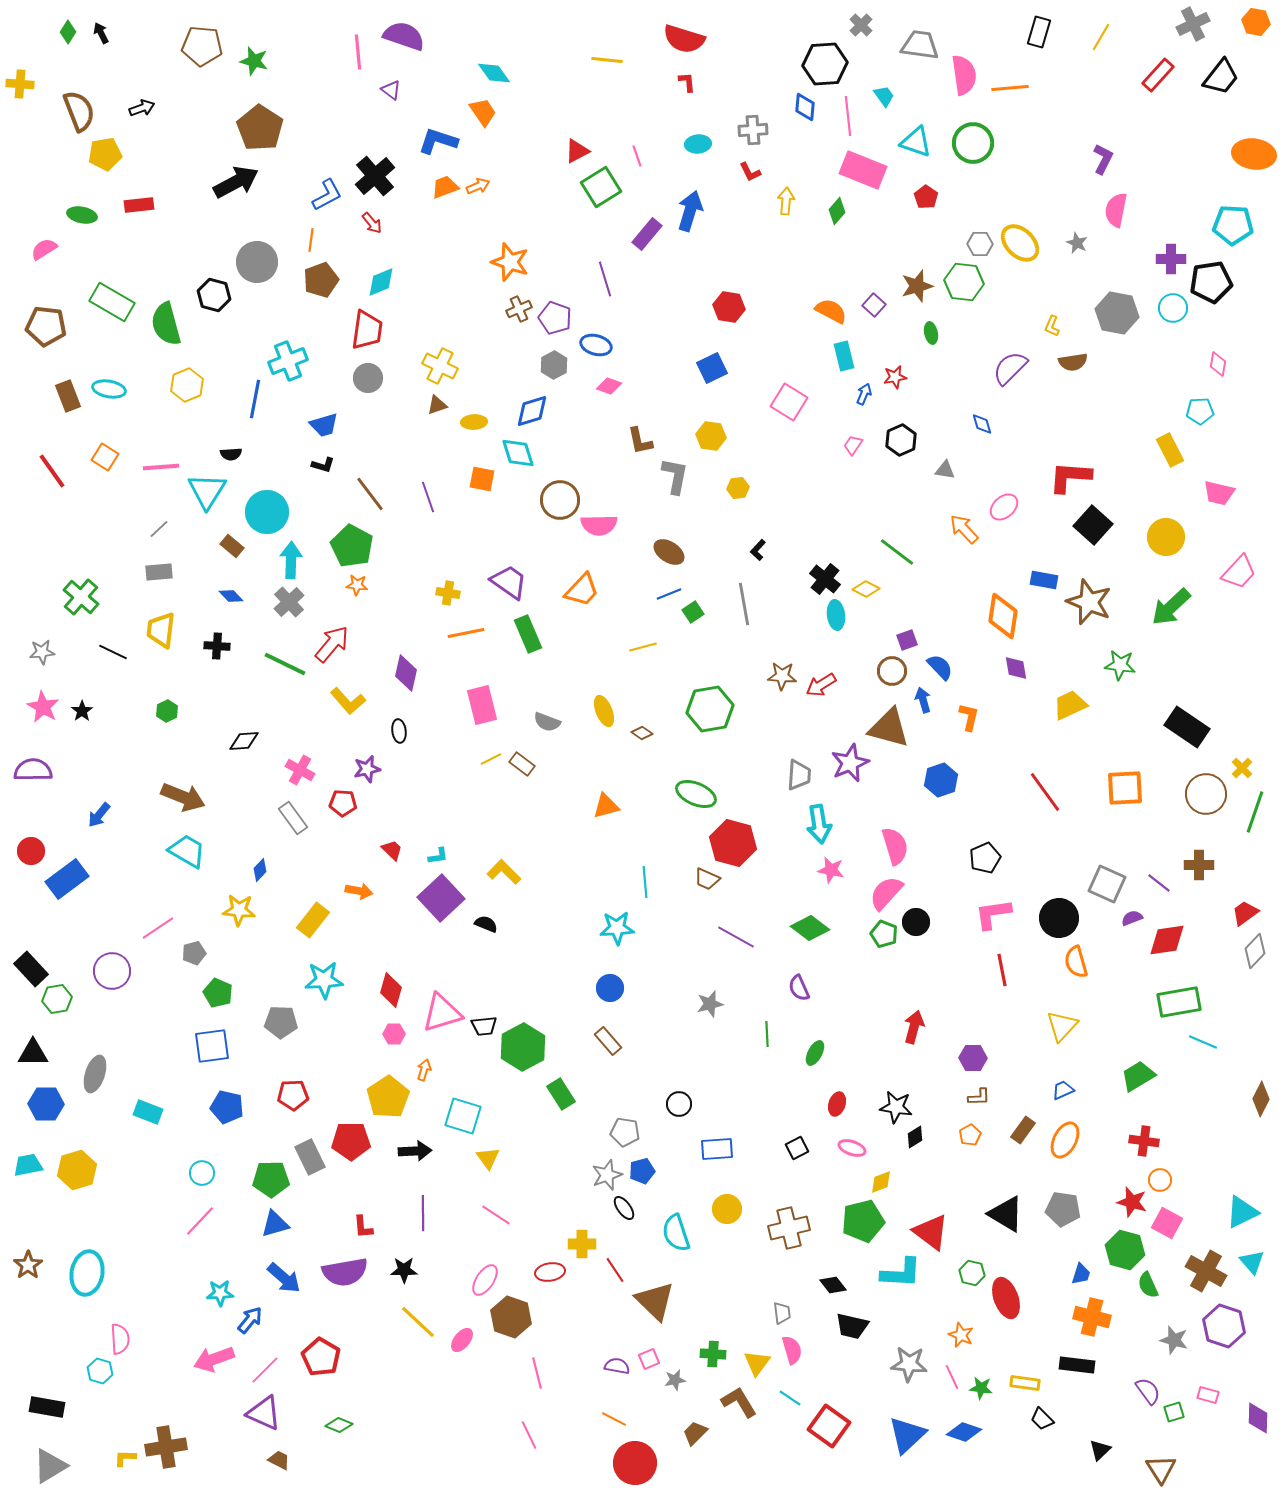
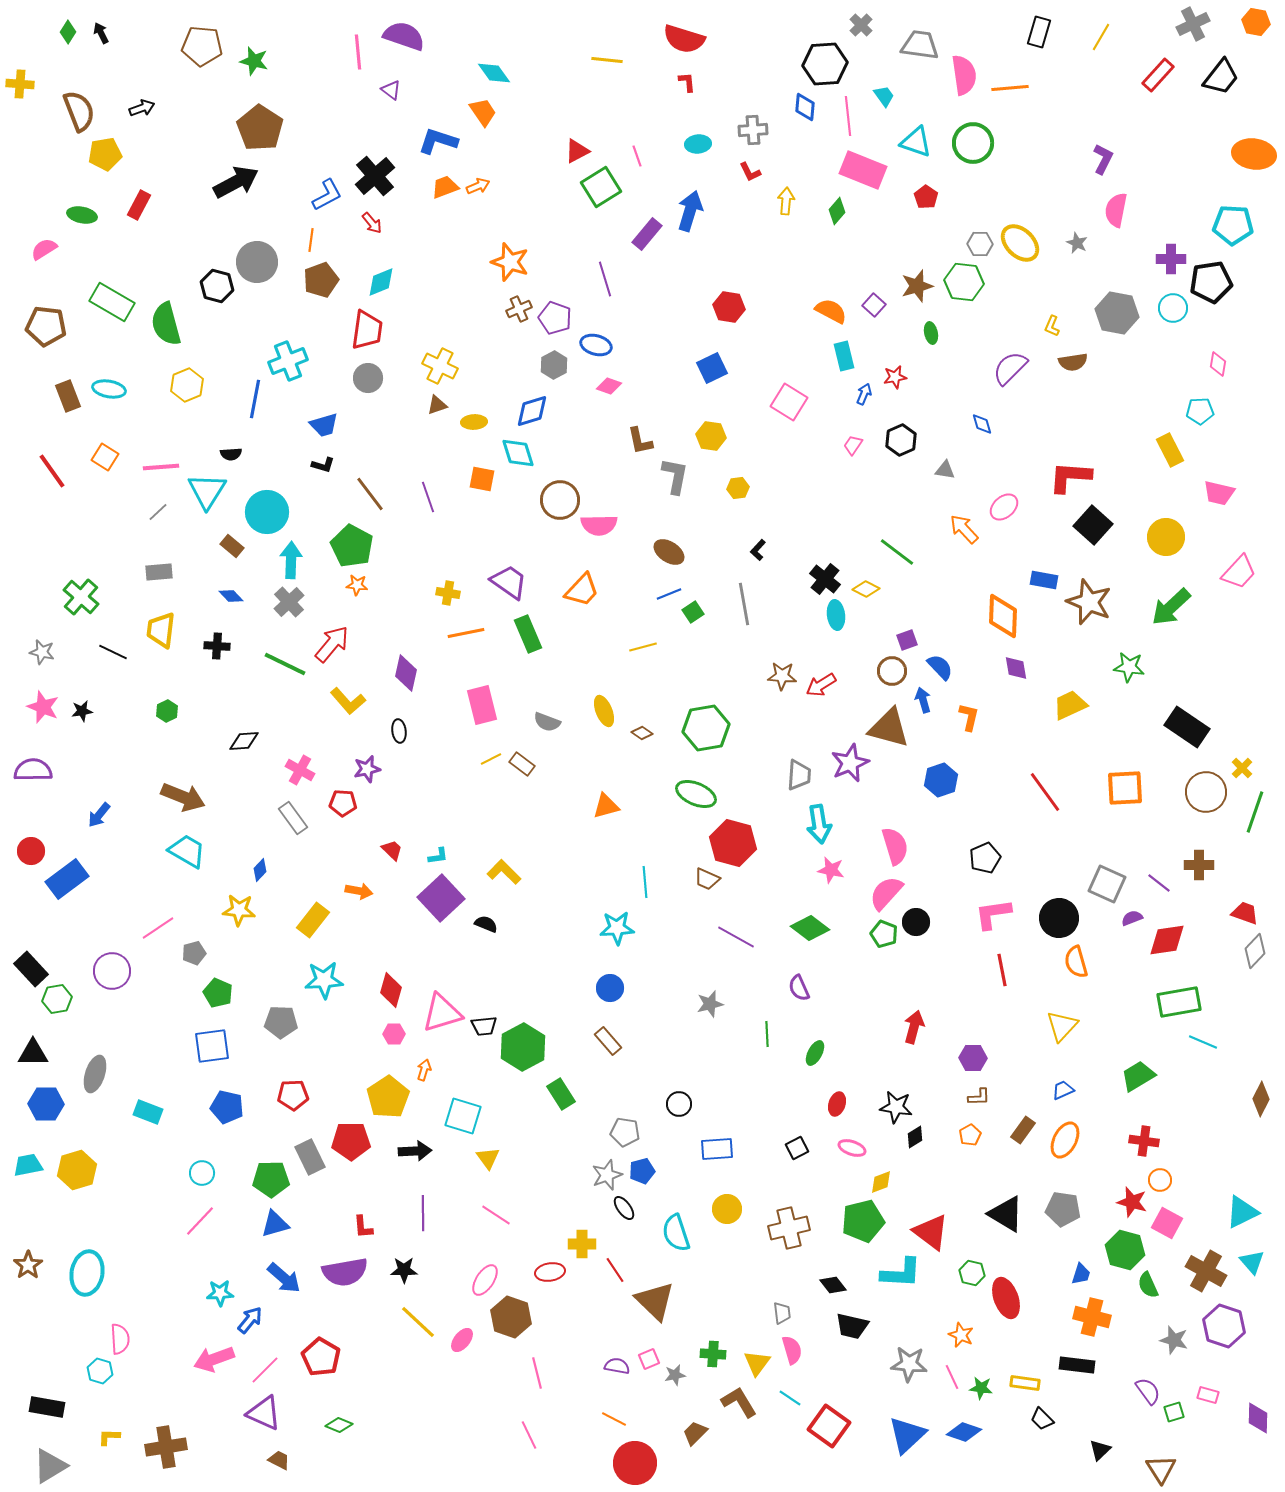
red rectangle at (139, 205): rotated 56 degrees counterclockwise
black hexagon at (214, 295): moved 3 px right, 9 px up
gray line at (159, 529): moved 1 px left, 17 px up
orange diamond at (1003, 616): rotated 6 degrees counterclockwise
gray star at (42, 652): rotated 20 degrees clockwise
green star at (1120, 665): moved 9 px right, 2 px down
pink star at (43, 707): rotated 8 degrees counterclockwise
green hexagon at (710, 709): moved 4 px left, 19 px down
black star at (82, 711): rotated 25 degrees clockwise
brown circle at (1206, 794): moved 2 px up
red trapezoid at (1245, 913): rotated 56 degrees clockwise
gray star at (675, 1380): moved 5 px up
yellow L-shape at (125, 1458): moved 16 px left, 21 px up
